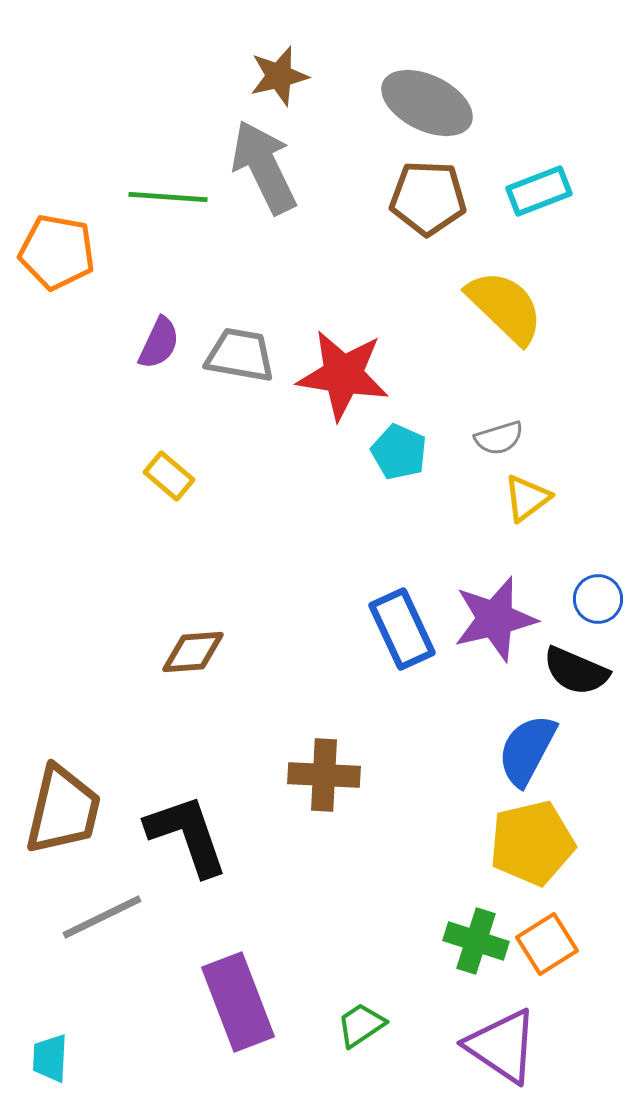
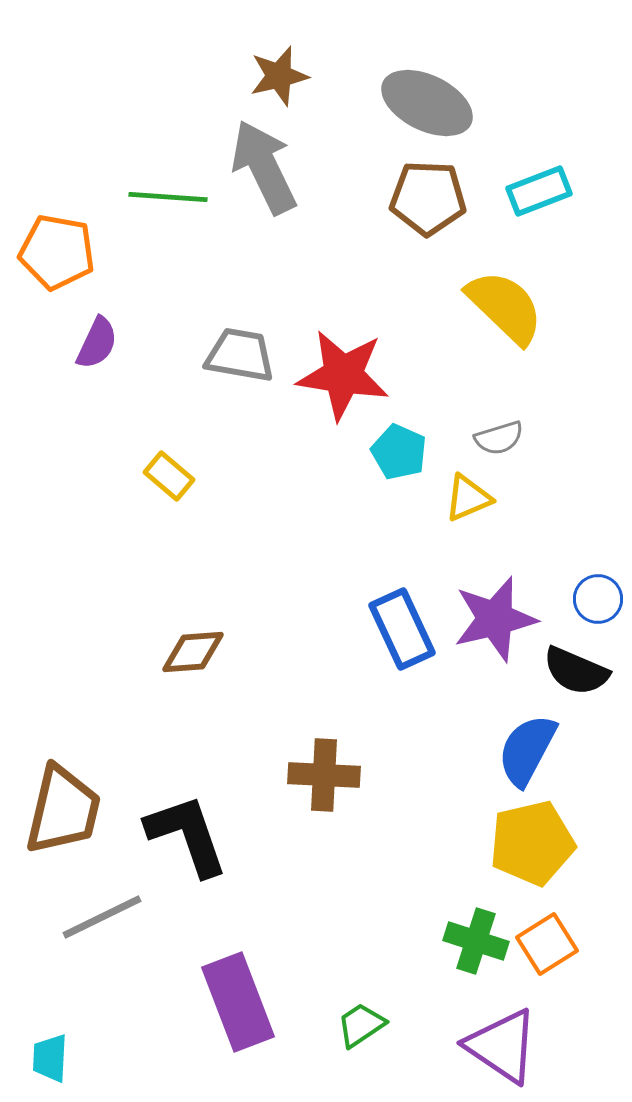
purple semicircle: moved 62 px left
yellow triangle: moved 59 px left; rotated 14 degrees clockwise
